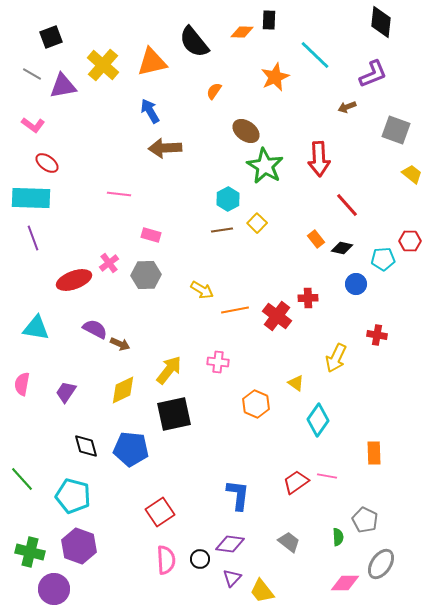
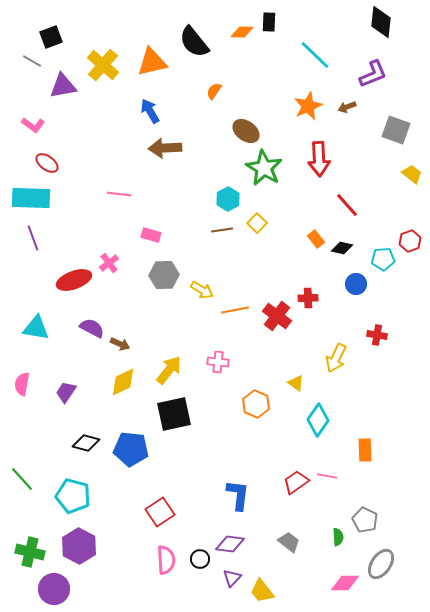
black rectangle at (269, 20): moved 2 px down
gray line at (32, 74): moved 13 px up
orange star at (275, 77): moved 33 px right, 29 px down
green star at (265, 166): moved 1 px left, 2 px down
red hexagon at (410, 241): rotated 20 degrees counterclockwise
gray hexagon at (146, 275): moved 18 px right
purple semicircle at (95, 329): moved 3 px left, 1 px up
yellow diamond at (123, 390): moved 8 px up
black diamond at (86, 446): moved 3 px up; rotated 60 degrees counterclockwise
orange rectangle at (374, 453): moved 9 px left, 3 px up
purple hexagon at (79, 546): rotated 8 degrees clockwise
